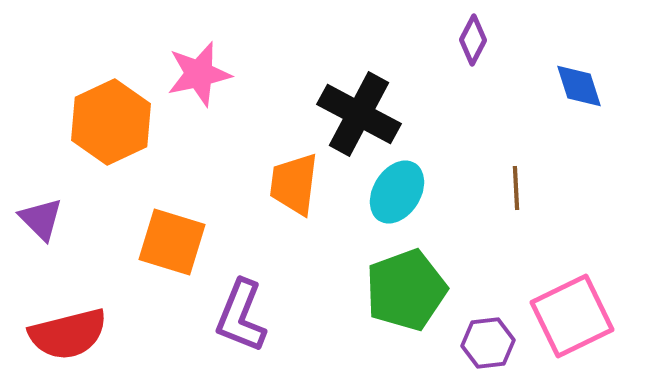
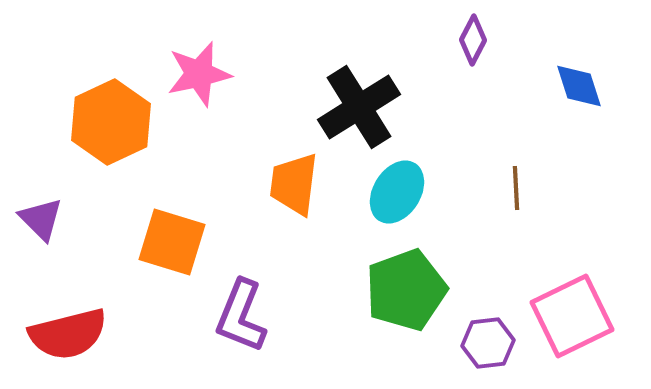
black cross: moved 7 px up; rotated 30 degrees clockwise
